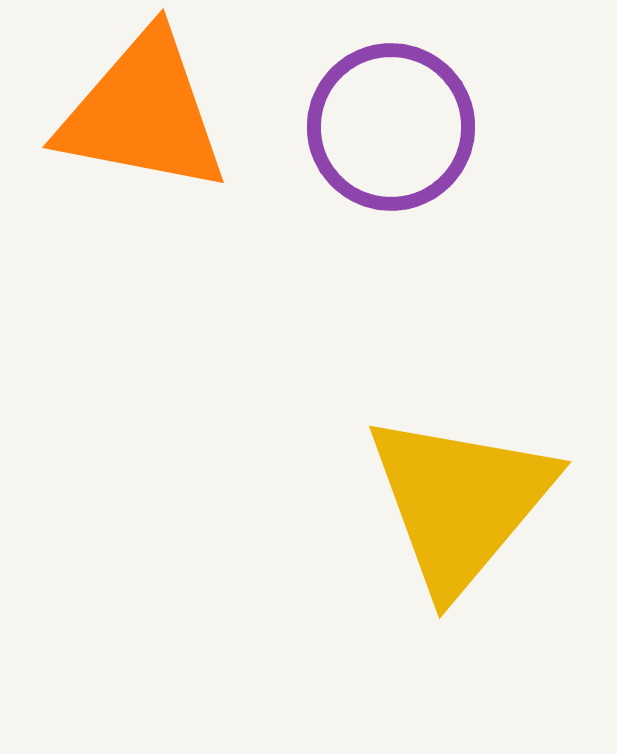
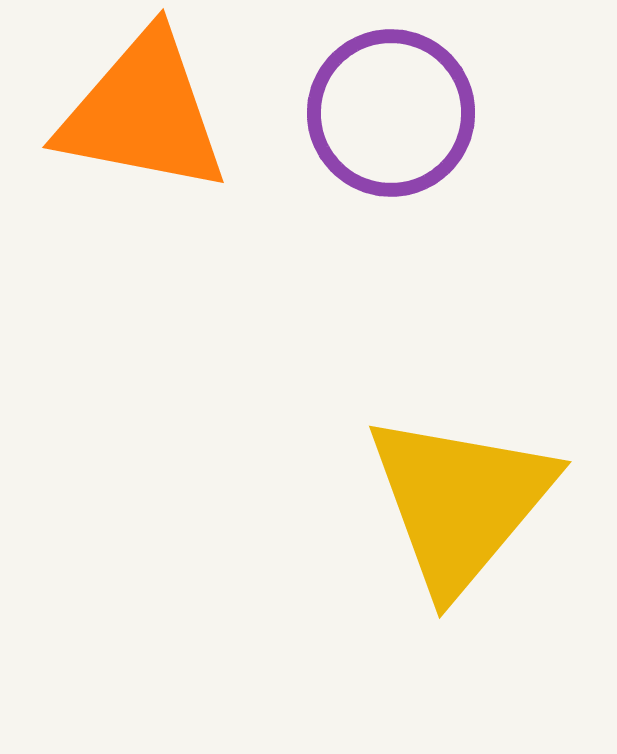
purple circle: moved 14 px up
